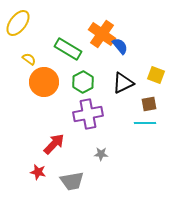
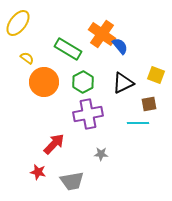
yellow semicircle: moved 2 px left, 1 px up
cyan line: moved 7 px left
